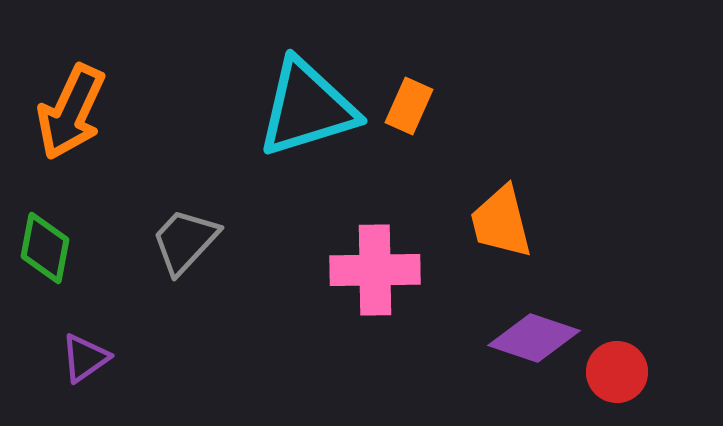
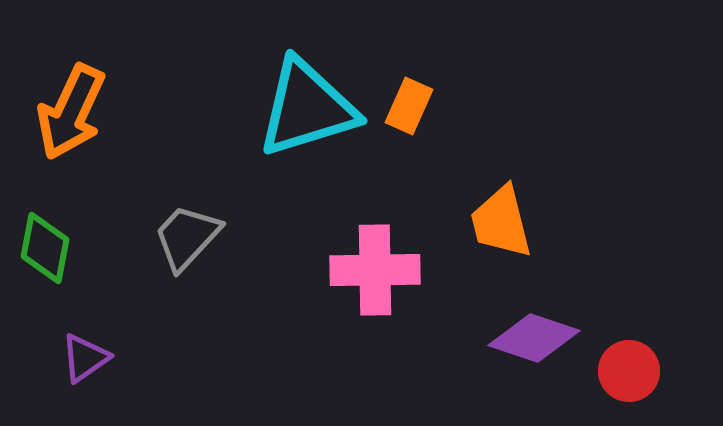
gray trapezoid: moved 2 px right, 4 px up
red circle: moved 12 px right, 1 px up
